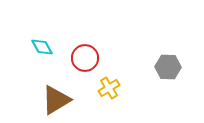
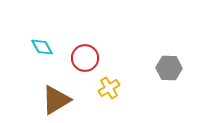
gray hexagon: moved 1 px right, 1 px down
